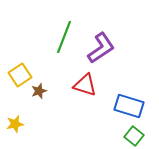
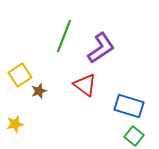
green line: moved 1 px up
red triangle: rotated 20 degrees clockwise
